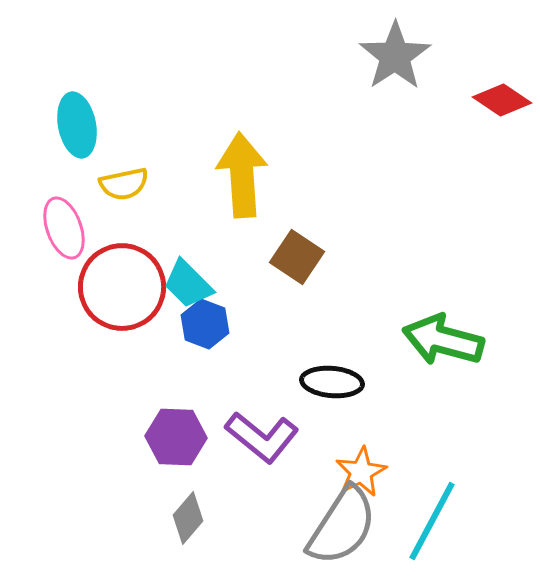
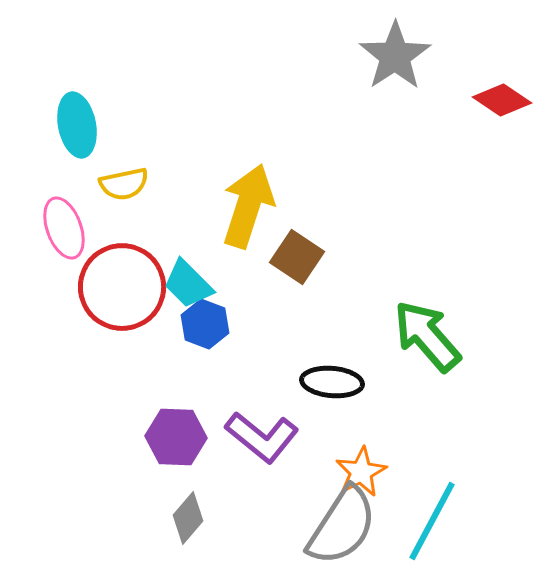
yellow arrow: moved 6 px right, 31 px down; rotated 22 degrees clockwise
green arrow: moved 16 px left, 4 px up; rotated 34 degrees clockwise
